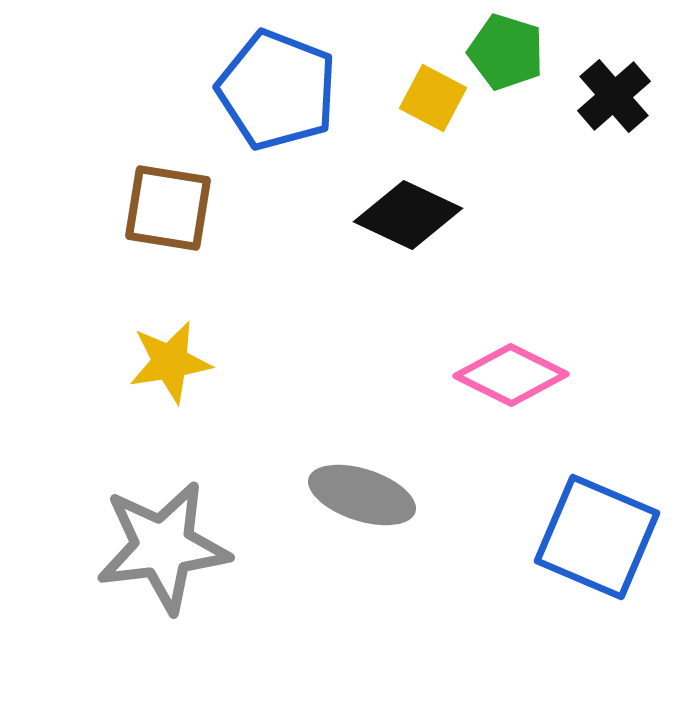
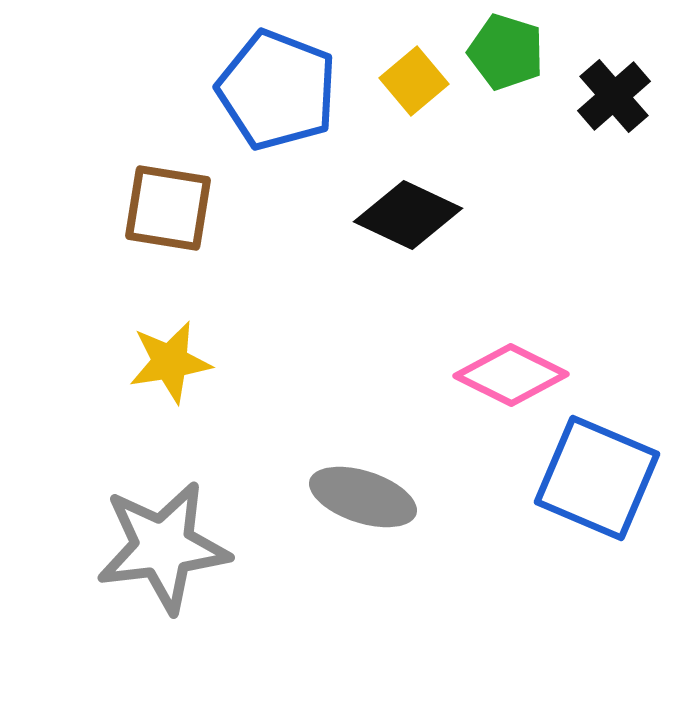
yellow square: moved 19 px left, 17 px up; rotated 22 degrees clockwise
gray ellipse: moved 1 px right, 2 px down
blue square: moved 59 px up
